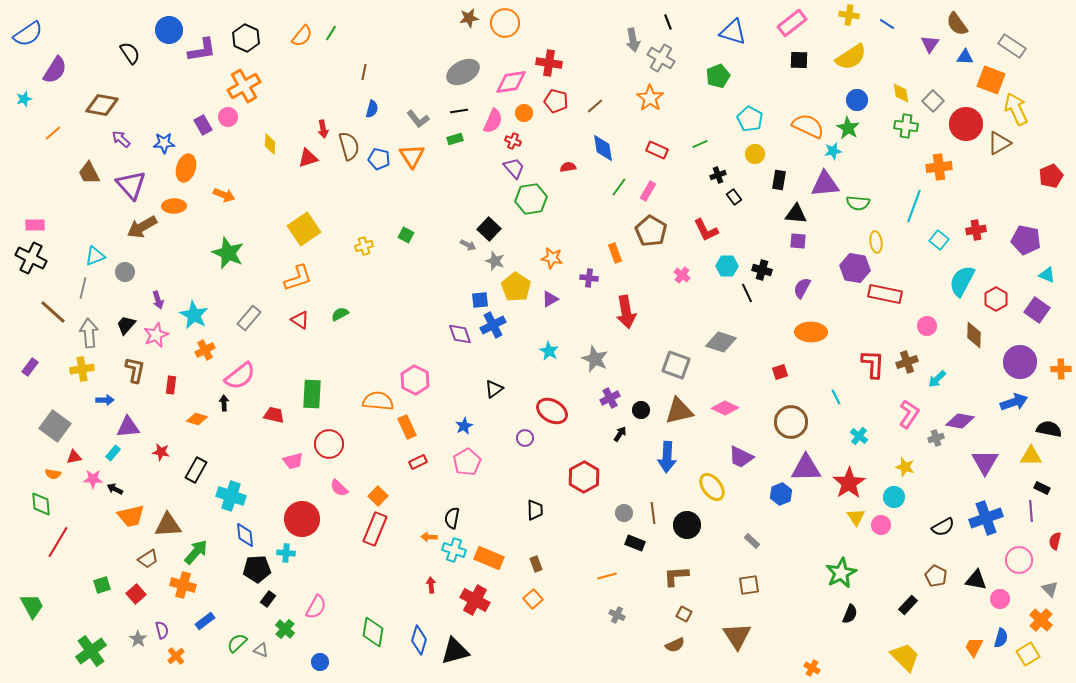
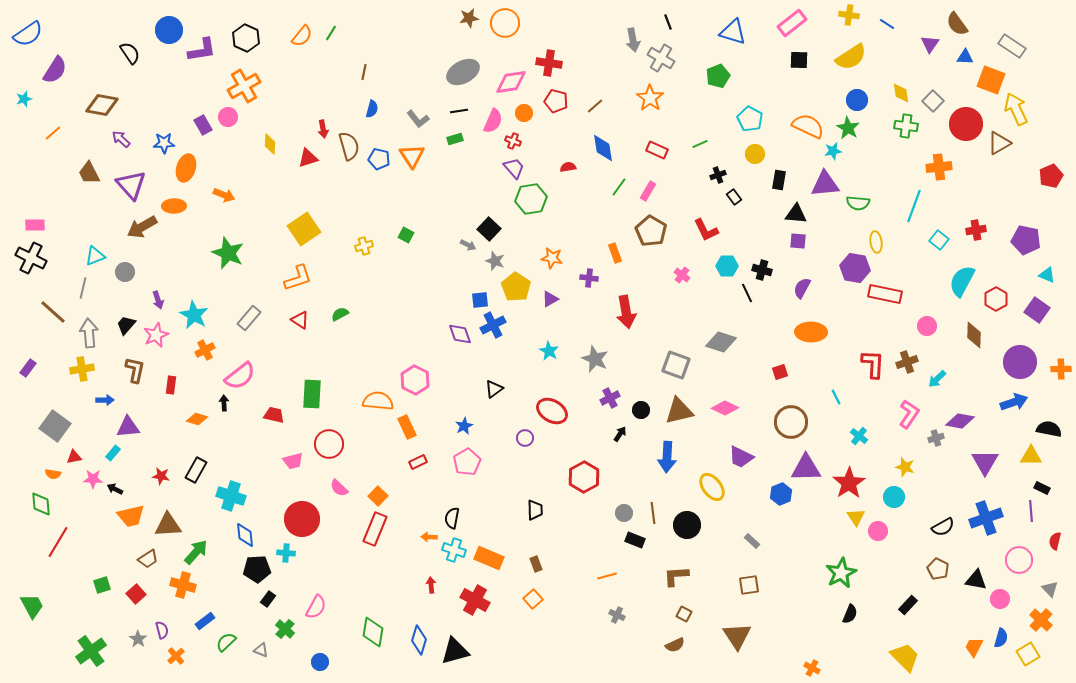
purple rectangle at (30, 367): moved 2 px left, 1 px down
red star at (161, 452): moved 24 px down
pink circle at (881, 525): moved 3 px left, 6 px down
black rectangle at (635, 543): moved 3 px up
brown pentagon at (936, 576): moved 2 px right, 7 px up
green semicircle at (237, 643): moved 11 px left, 1 px up
